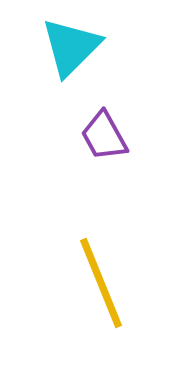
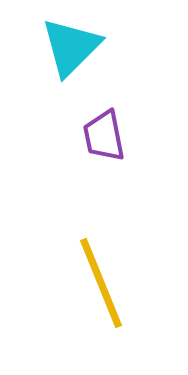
purple trapezoid: rotated 18 degrees clockwise
